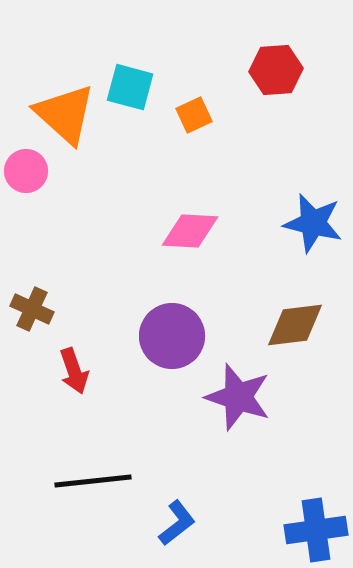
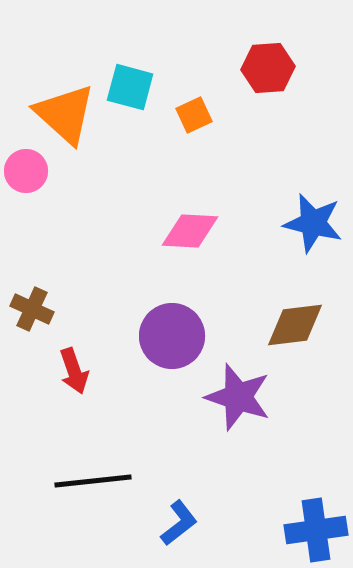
red hexagon: moved 8 px left, 2 px up
blue L-shape: moved 2 px right
